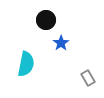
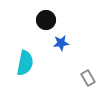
blue star: rotated 28 degrees clockwise
cyan semicircle: moved 1 px left, 1 px up
